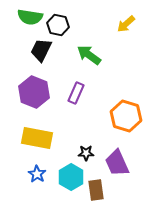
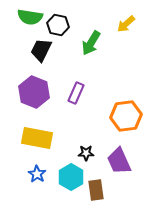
green arrow: moved 2 px right, 12 px up; rotated 95 degrees counterclockwise
orange hexagon: rotated 24 degrees counterclockwise
purple trapezoid: moved 2 px right, 2 px up
